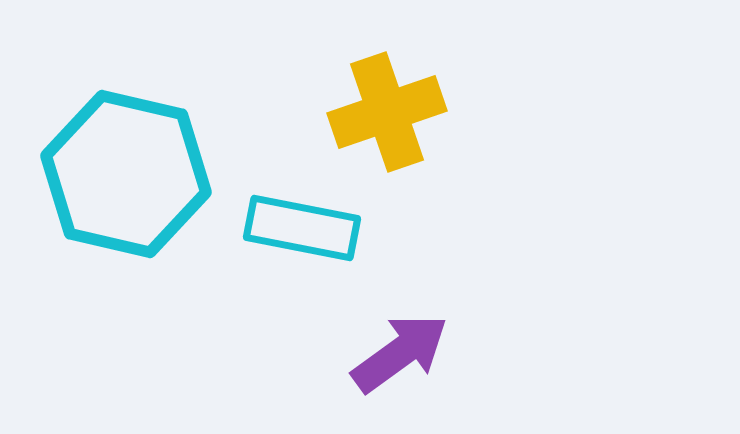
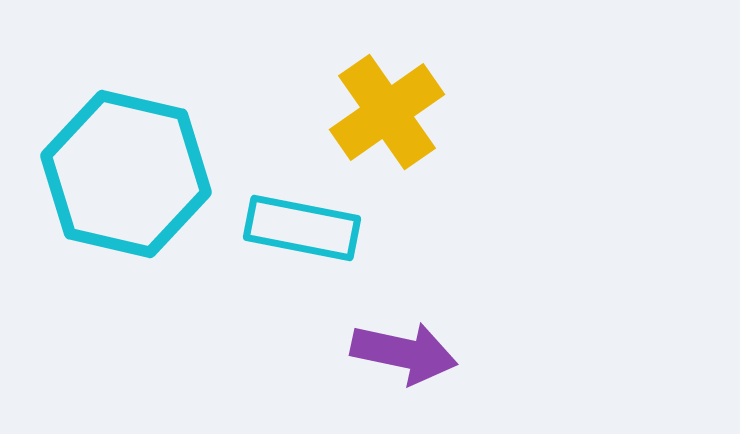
yellow cross: rotated 16 degrees counterclockwise
purple arrow: moved 4 px right; rotated 48 degrees clockwise
